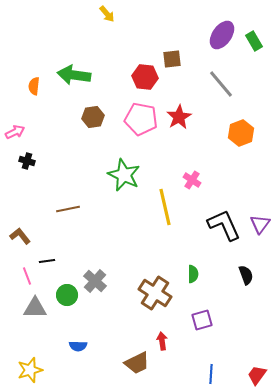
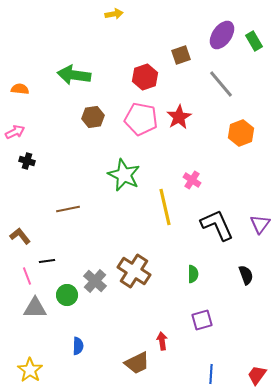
yellow arrow: moved 7 px right; rotated 60 degrees counterclockwise
brown square: moved 9 px right, 4 px up; rotated 12 degrees counterclockwise
red hexagon: rotated 25 degrees counterclockwise
orange semicircle: moved 14 px left, 3 px down; rotated 90 degrees clockwise
black L-shape: moved 7 px left
brown cross: moved 21 px left, 22 px up
blue semicircle: rotated 90 degrees counterclockwise
yellow star: rotated 20 degrees counterclockwise
